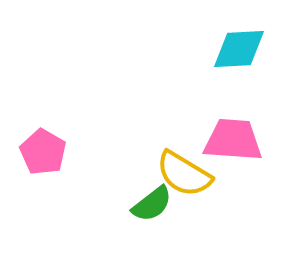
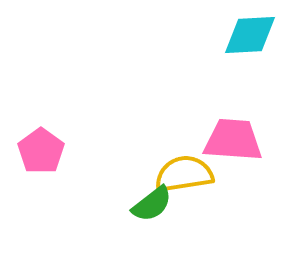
cyan diamond: moved 11 px right, 14 px up
pink pentagon: moved 2 px left, 1 px up; rotated 6 degrees clockwise
yellow semicircle: rotated 140 degrees clockwise
